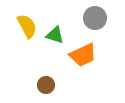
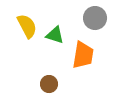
orange trapezoid: rotated 56 degrees counterclockwise
brown circle: moved 3 px right, 1 px up
